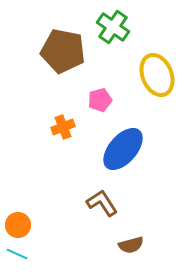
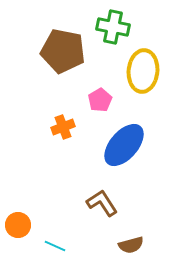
green cross: rotated 24 degrees counterclockwise
yellow ellipse: moved 14 px left, 4 px up; rotated 27 degrees clockwise
pink pentagon: rotated 15 degrees counterclockwise
blue ellipse: moved 1 px right, 4 px up
cyan line: moved 38 px right, 8 px up
